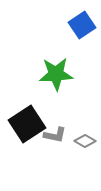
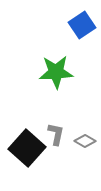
green star: moved 2 px up
black square: moved 24 px down; rotated 15 degrees counterclockwise
gray L-shape: moved 1 px right, 1 px up; rotated 90 degrees counterclockwise
